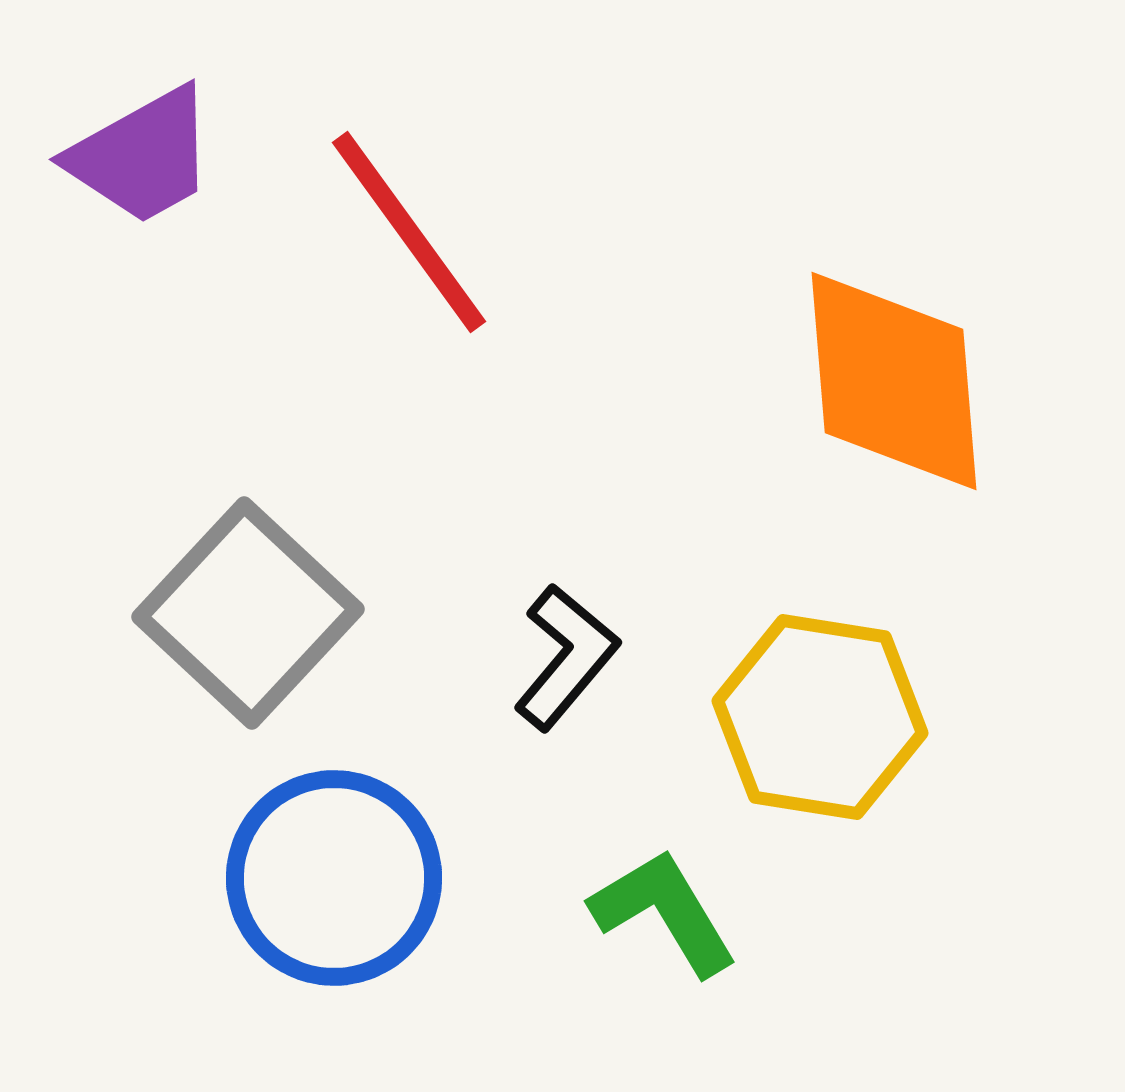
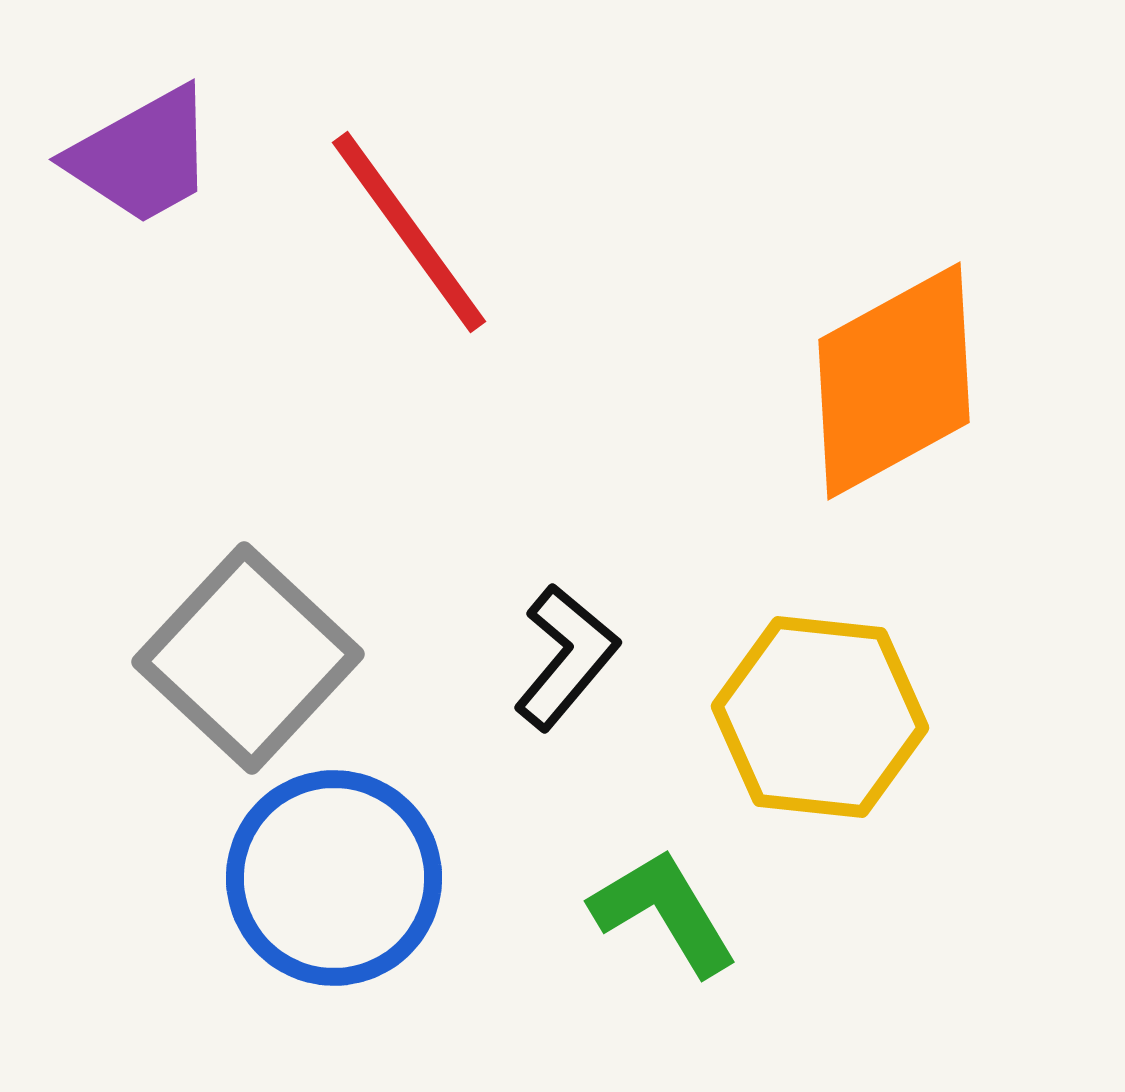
orange diamond: rotated 66 degrees clockwise
gray square: moved 45 px down
yellow hexagon: rotated 3 degrees counterclockwise
